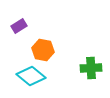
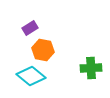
purple rectangle: moved 11 px right, 2 px down
